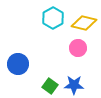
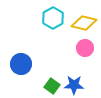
pink circle: moved 7 px right
blue circle: moved 3 px right
green square: moved 2 px right
